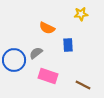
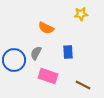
orange semicircle: moved 1 px left
blue rectangle: moved 7 px down
gray semicircle: rotated 24 degrees counterclockwise
